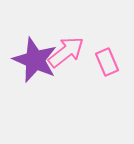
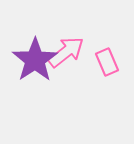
purple star: rotated 15 degrees clockwise
